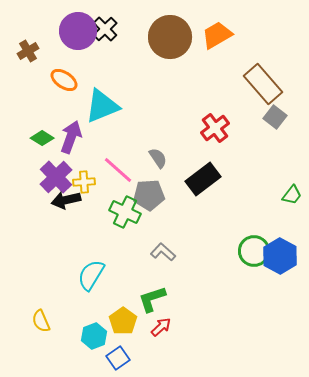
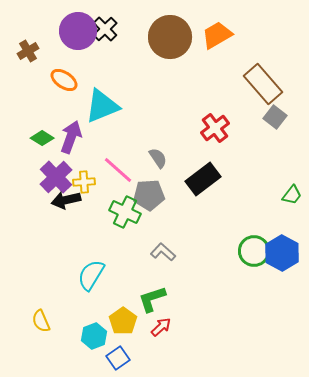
blue hexagon: moved 2 px right, 3 px up
